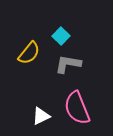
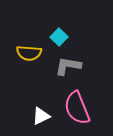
cyan square: moved 2 px left, 1 px down
yellow semicircle: rotated 55 degrees clockwise
gray L-shape: moved 2 px down
